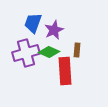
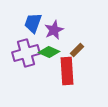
brown rectangle: rotated 40 degrees clockwise
red rectangle: moved 2 px right
